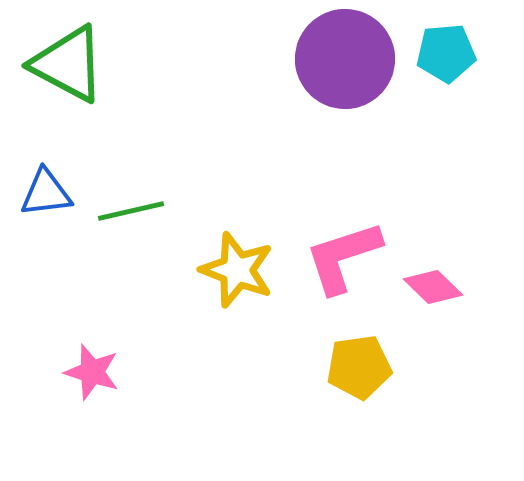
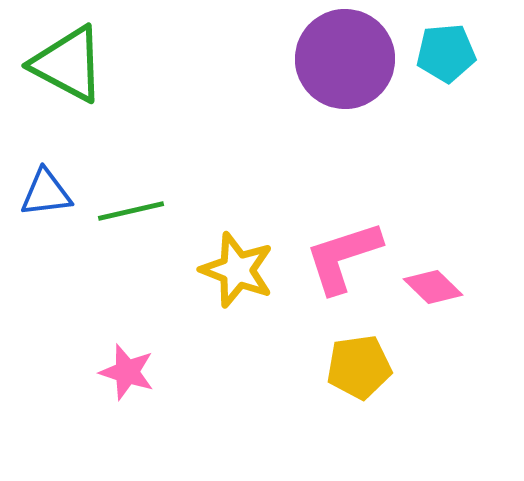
pink star: moved 35 px right
